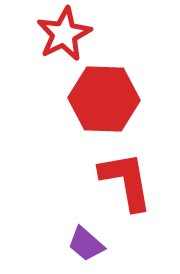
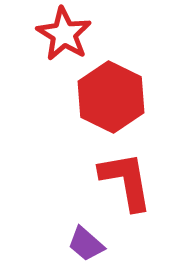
red star: rotated 14 degrees counterclockwise
red hexagon: moved 7 px right, 2 px up; rotated 24 degrees clockwise
